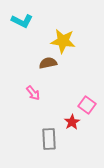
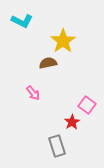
yellow star: rotated 30 degrees clockwise
gray rectangle: moved 8 px right, 7 px down; rotated 15 degrees counterclockwise
